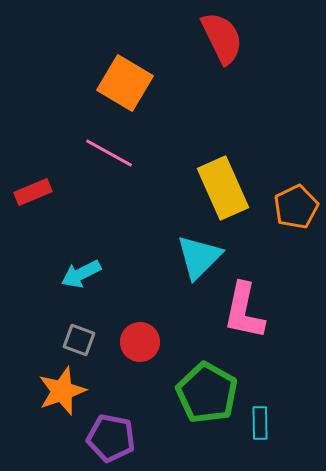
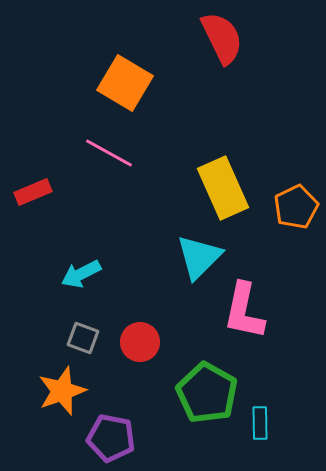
gray square: moved 4 px right, 2 px up
